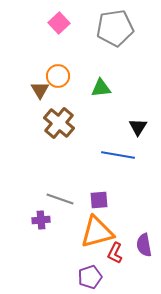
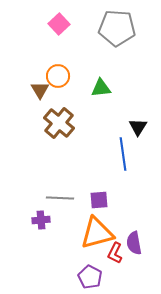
pink square: moved 1 px down
gray pentagon: moved 2 px right; rotated 12 degrees clockwise
blue line: moved 5 px right, 1 px up; rotated 72 degrees clockwise
gray line: moved 1 px up; rotated 16 degrees counterclockwise
orange triangle: moved 1 px down
purple semicircle: moved 10 px left, 2 px up
purple pentagon: rotated 25 degrees counterclockwise
